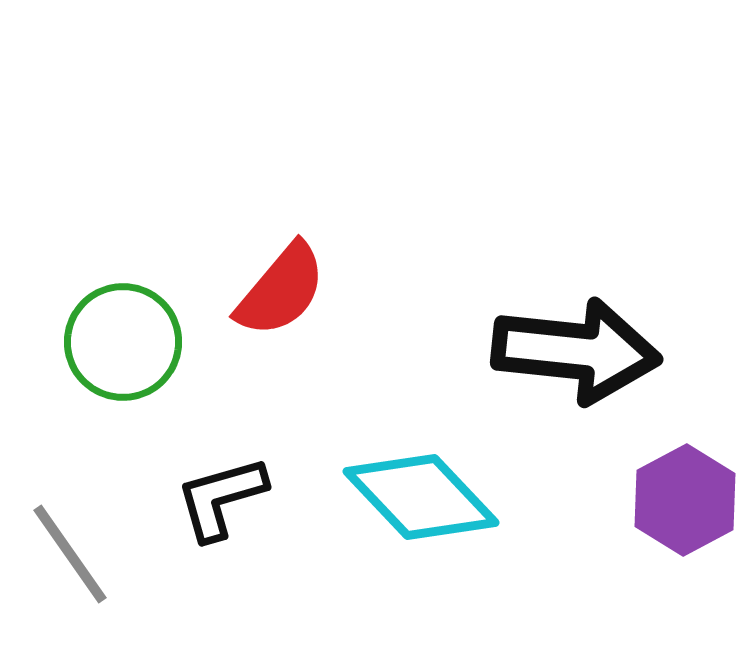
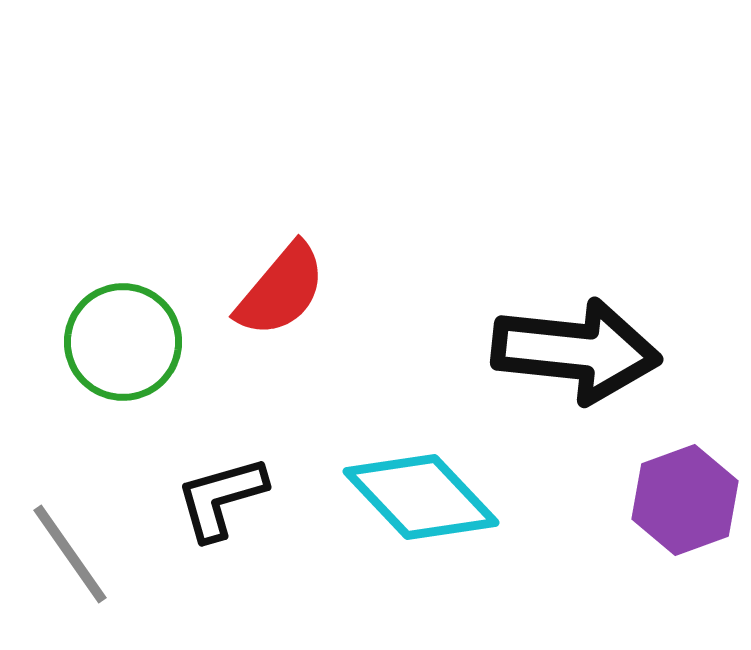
purple hexagon: rotated 8 degrees clockwise
